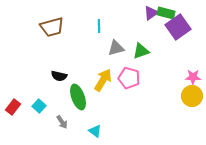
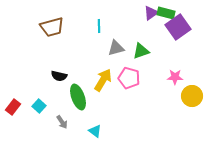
pink star: moved 18 px left
